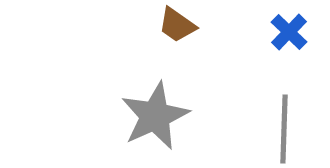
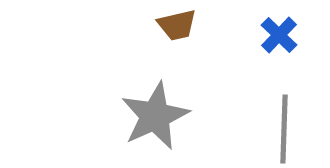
brown trapezoid: rotated 48 degrees counterclockwise
blue cross: moved 10 px left, 3 px down
